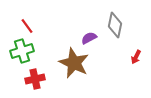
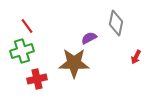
gray diamond: moved 1 px right, 2 px up
brown star: rotated 24 degrees counterclockwise
red cross: moved 2 px right
